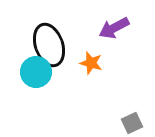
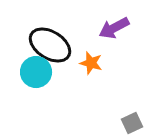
black ellipse: moved 1 px right; rotated 39 degrees counterclockwise
